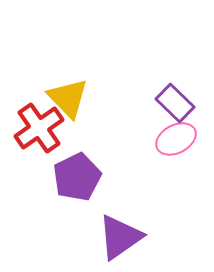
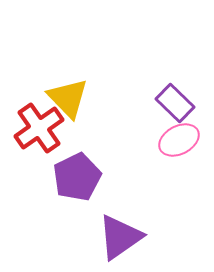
pink ellipse: moved 3 px right, 1 px down
